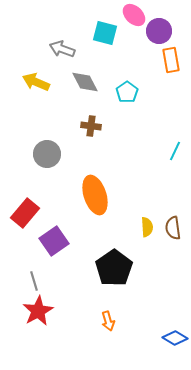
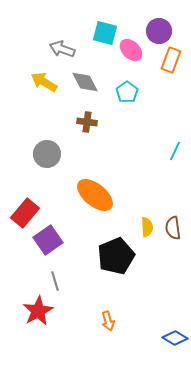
pink ellipse: moved 3 px left, 35 px down
orange rectangle: rotated 30 degrees clockwise
yellow arrow: moved 8 px right; rotated 8 degrees clockwise
brown cross: moved 4 px left, 4 px up
orange ellipse: rotated 33 degrees counterclockwise
purple square: moved 6 px left, 1 px up
black pentagon: moved 2 px right, 12 px up; rotated 12 degrees clockwise
gray line: moved 21 px right
